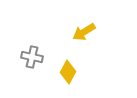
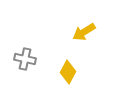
gray cross: moved 7 px left, 2 px down
